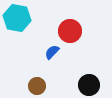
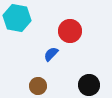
blue semicircle: moved 1 px left, 2 px down
brown circle: moved 1 px right
